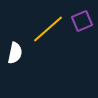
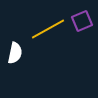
yellow line: rotated 12 degrees clockwise
